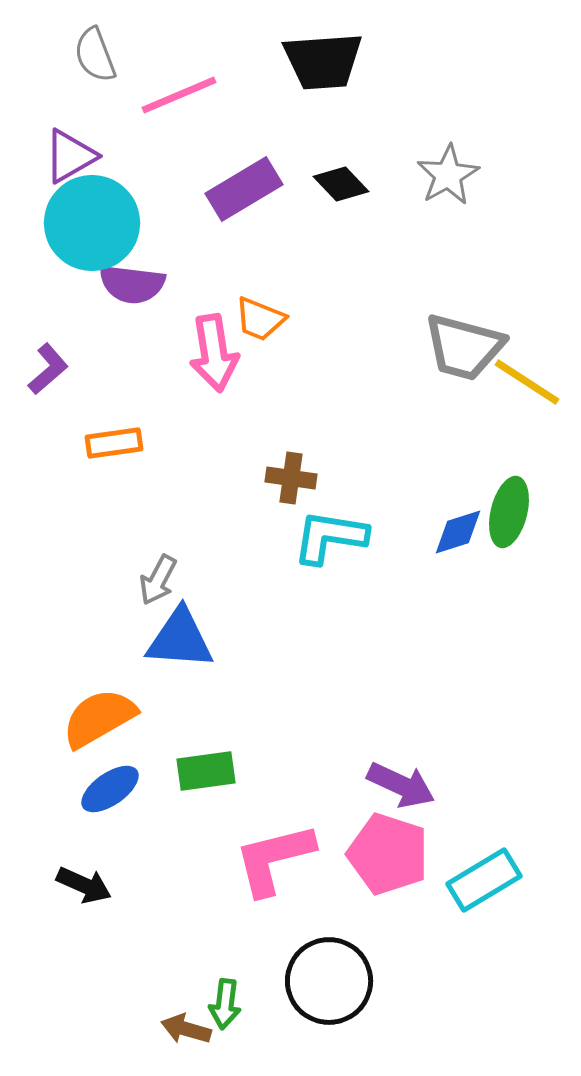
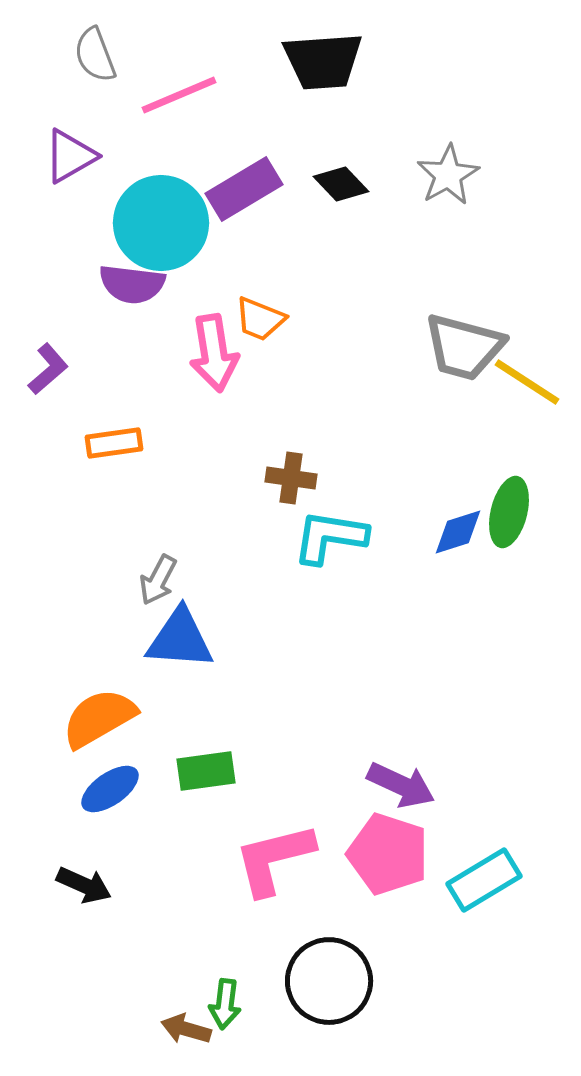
cyan circle: moved 69 px right
